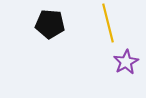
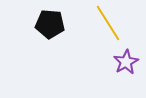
yellow line: rotated 18 degrees counterclockwise
